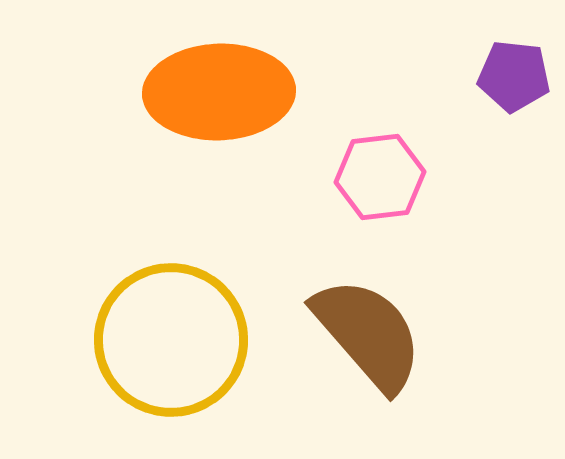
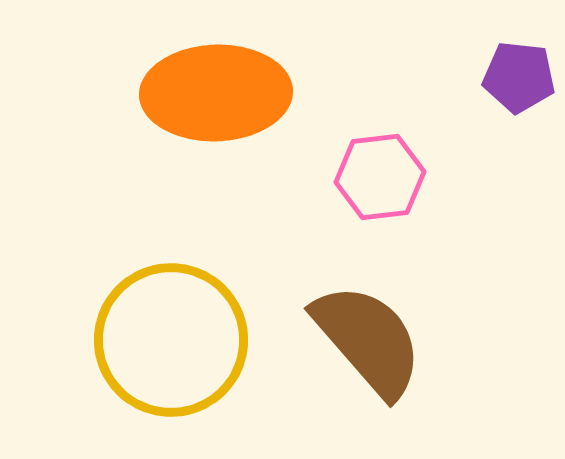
purple pentagon: moved 5 px right, 1 px down
orange ellipse: moved 3 px left, 1 px down
brown semicircle: moved 6 px down
